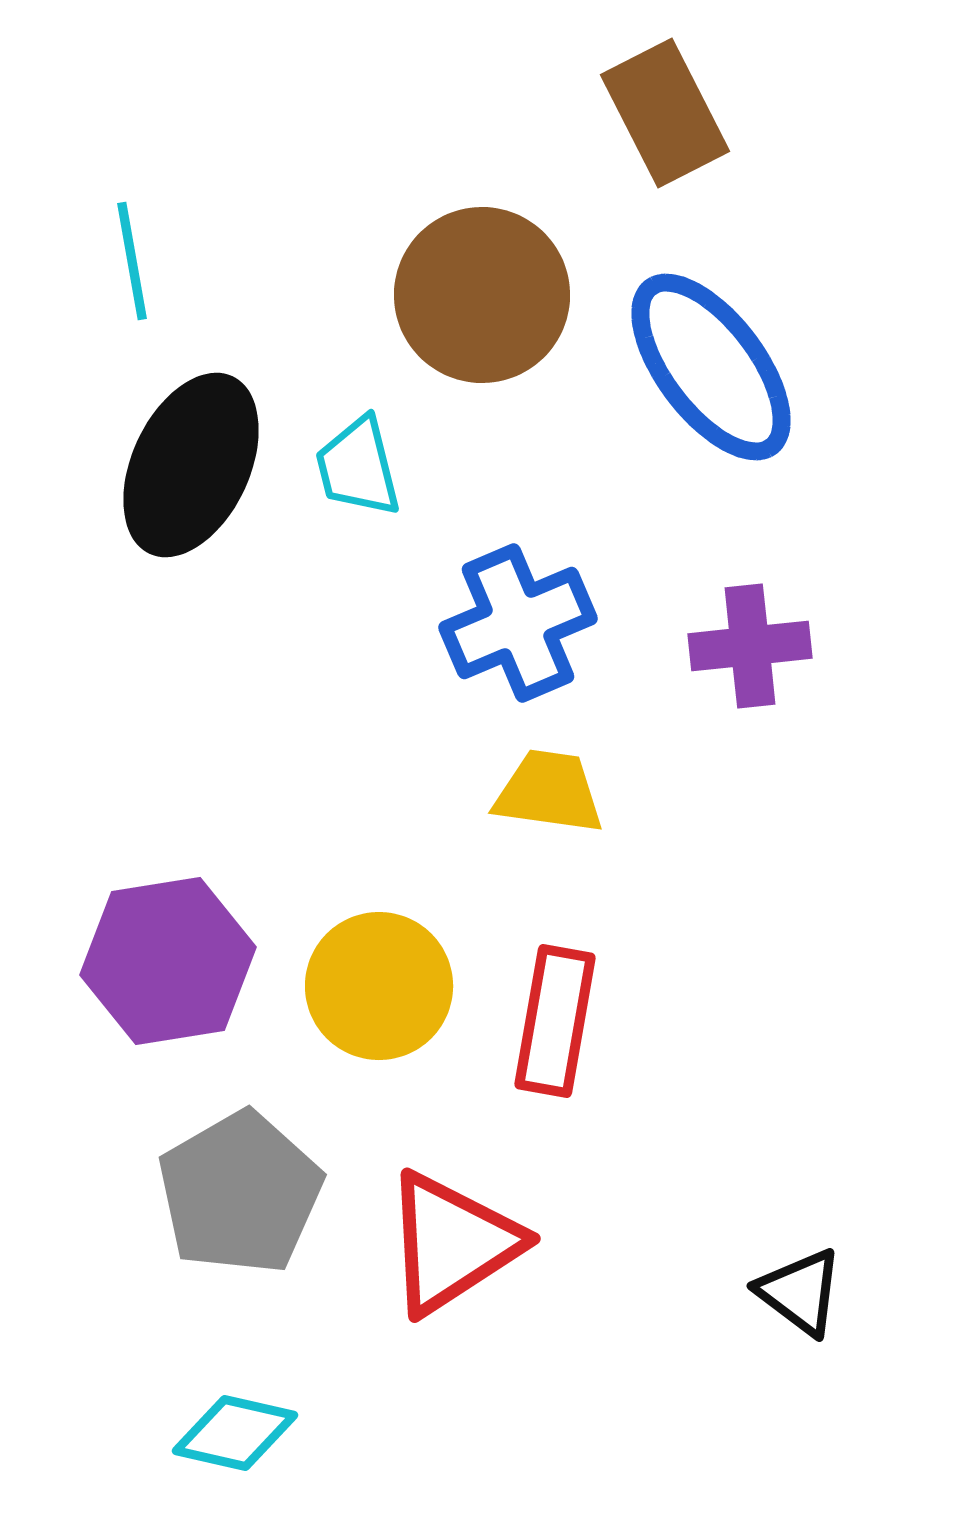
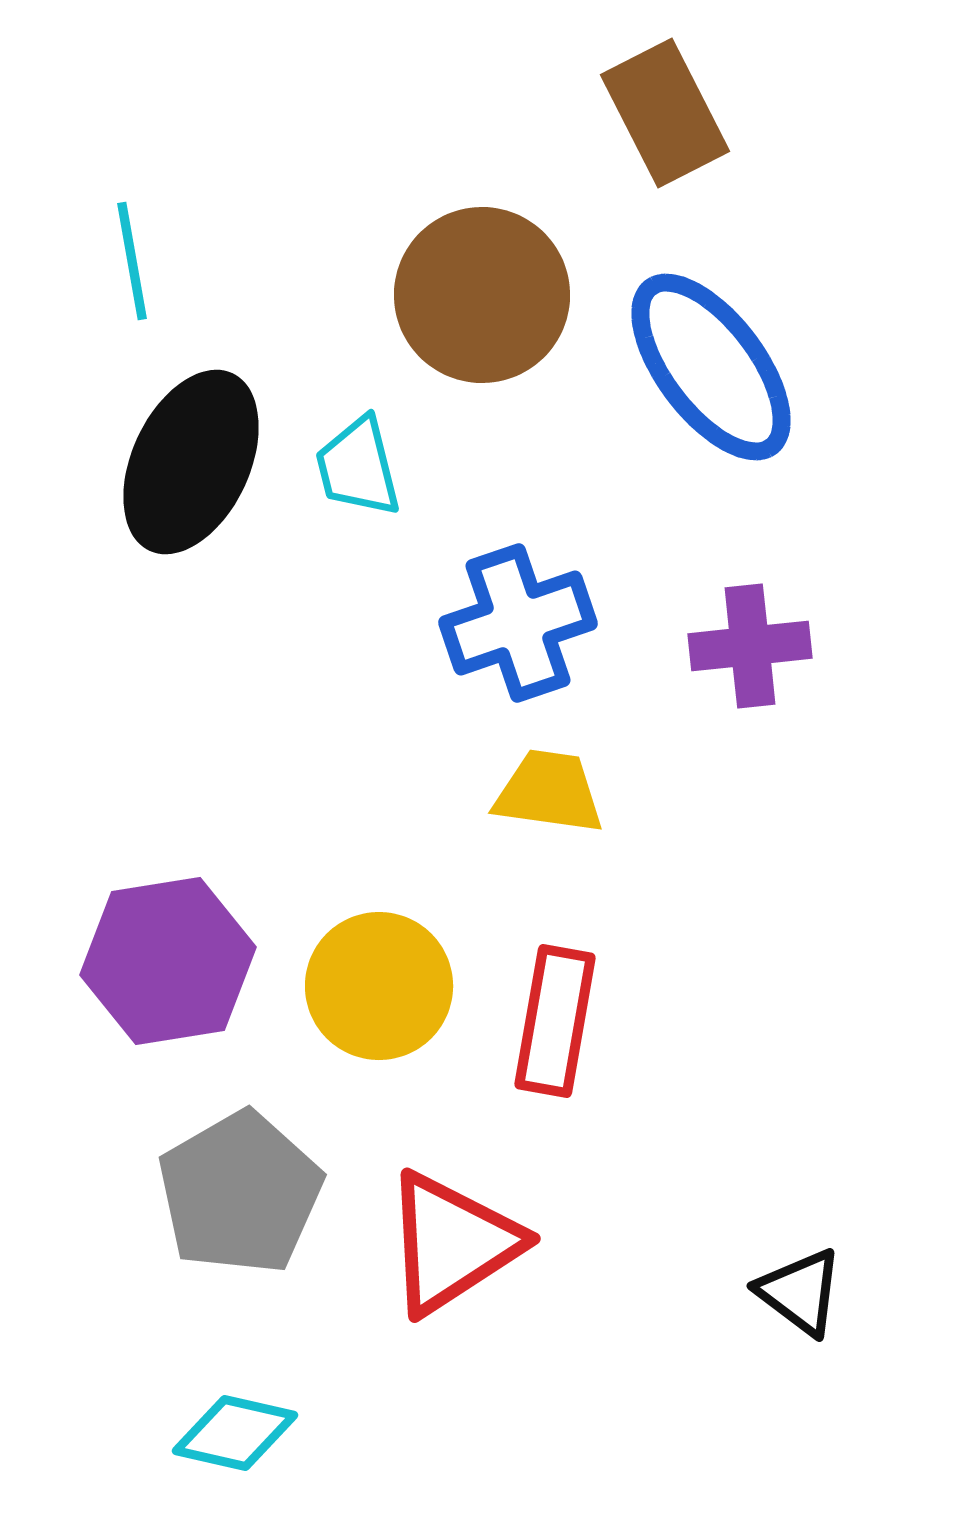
black ellipse: moved 3 px up
blue cross: rotated 4 degrees clockwise
